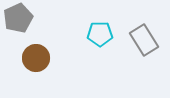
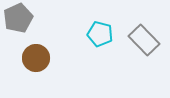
cyan pentagon: rotated 15 degrees clockwise
gray rectangle: rotated 12 degrees counterclockwise
